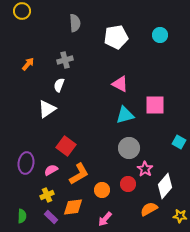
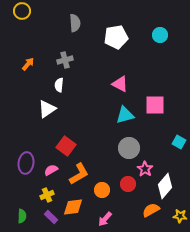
white semicircle: rotated 16 degrees counterclockwise
orange semicircle: moved 2 px right, 1 px down
